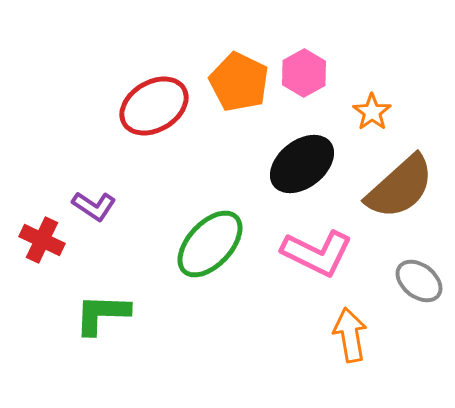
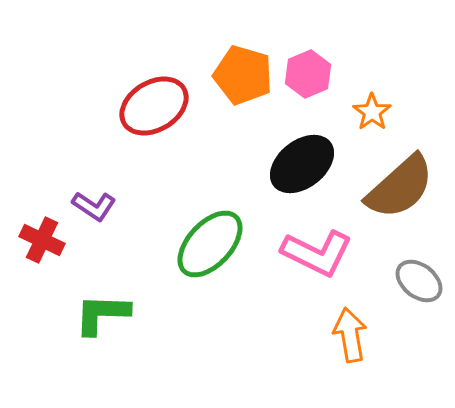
pink hexagon: moved 4 px right, 1 px down; rotated 6 degrees clockwise
orange pentagon: moved 4 px right, 7 px up; rotated 10 degrees counterclockwise
